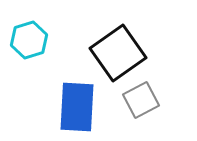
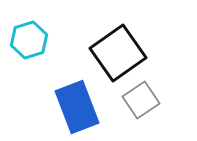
gray square: rotated 6 degrees counterclockwise
blue rectangle: rotated 24 degrees counterclockwise
